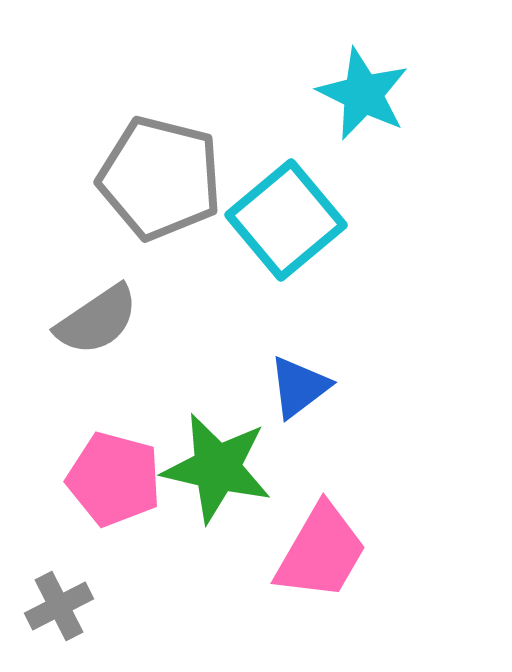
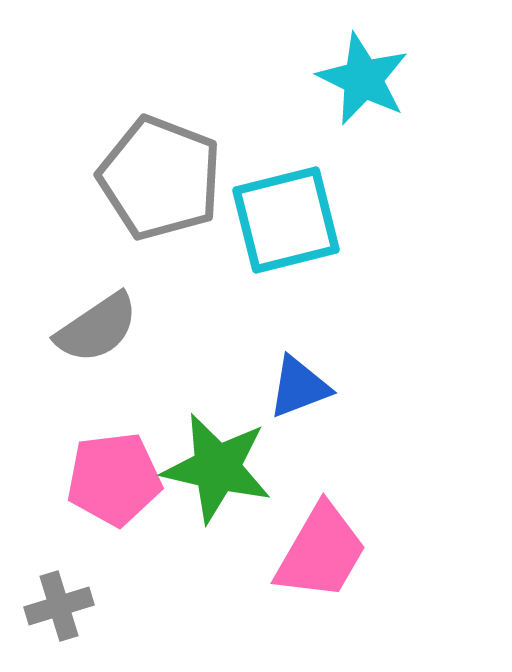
cyan star: moved 15 px up
gray pentagon: rotated 7 degrees clockwise
cyan square: rotated 26 degrees clockwise
gray semicircle: moved 8 px down
blue triangle: rotated 16 degrees clockwise
pink pentagon: rotated 22 degrees counterclockwise
gray cross: rotated 10 degrees clockwise
